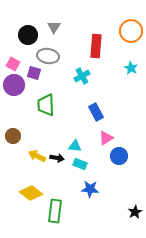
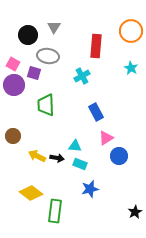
blue star: rotated 18 degrees counterclockwise
